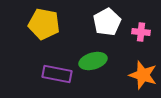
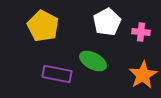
yellow pentagon: moved 1 px left, 2 px down; rotated 16 degrees clockwise
green ellipse: rotated 44 degrees clockwise
orange star: rotated 24 degrees clockwise
